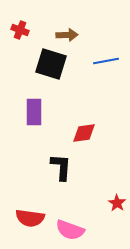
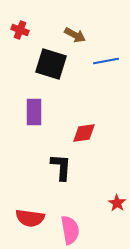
brown arrow: moved 8 px right; rotated 30 degrees clockwise
pink semicircle: rotated 120 degrees counterclockwise
